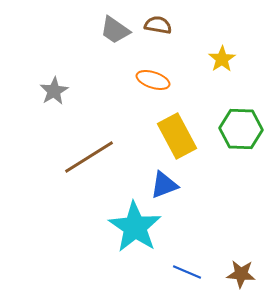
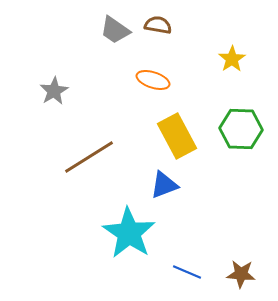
yellow star: moved 10 px right
cyan star: moved 6 px left, 6 px down
